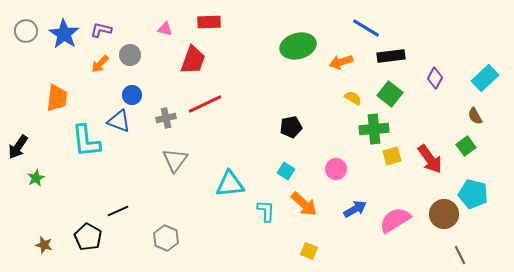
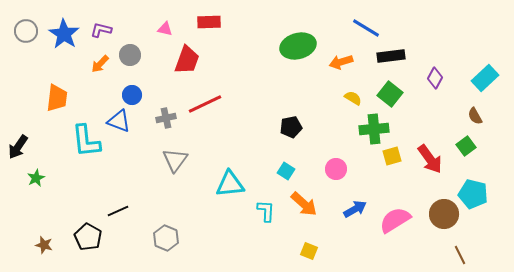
red trapezoid at (193, 60): moved 6 px left
